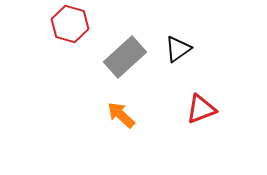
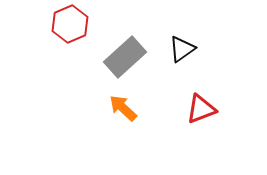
red hexagon: rotated 21 degrees clockwise
black triangle: moved 4 px right
orange arrow: moved 2 px right, 7 px up
